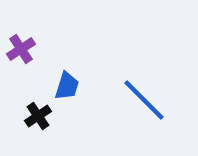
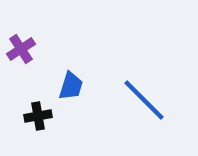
blue trapezoid: moved 4 px right
black cross: rotated 24 degrees clockwise
